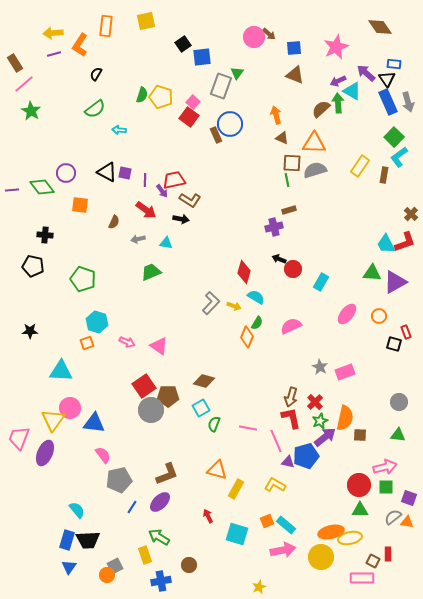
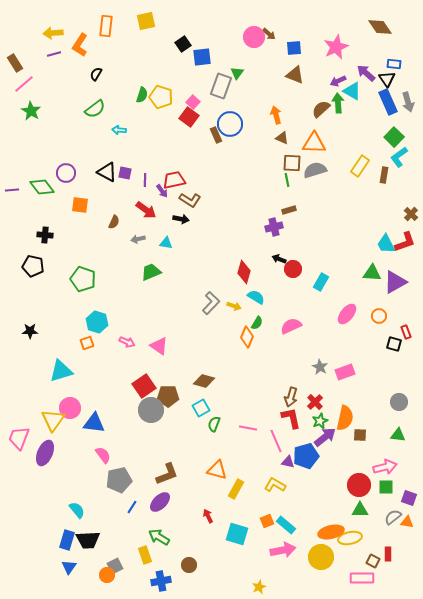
cyan triangle at (61, 371): rotated 20 degrees counterclockwise
